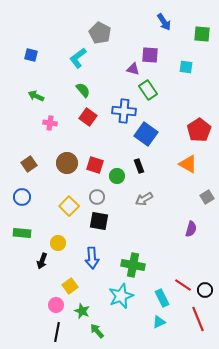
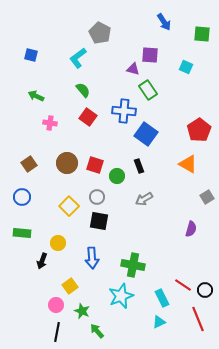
cyan square at (186, 67): rotated 16 degrees clockwise
